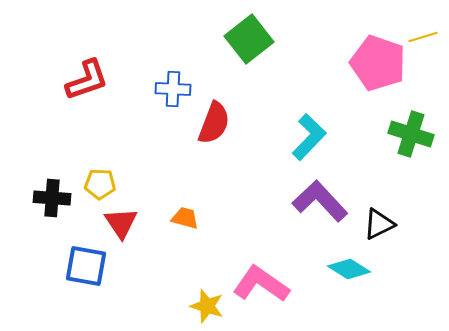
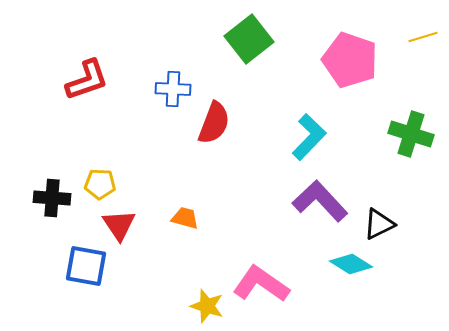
pink pentagon: moved 28 px left, 3 px up
red triangle: moved 2 px left, 2 px down
cyan diamond: moved 2 px right, 5 px up
